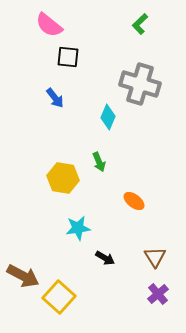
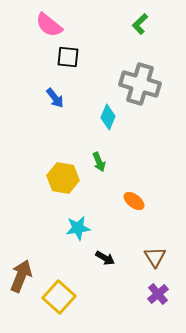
brown arrow: moved 2 px left; rotated 96 degrees counterclockwise
